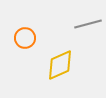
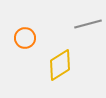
yellow diamond: rotated 8 degrees counterclockwise
